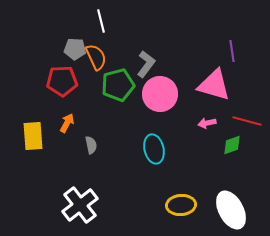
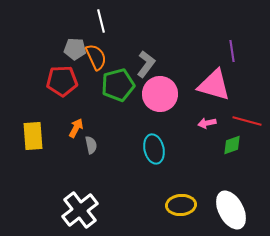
orange arrow: moved 9 px right, 5 px down
white cross: moved 5 px down
